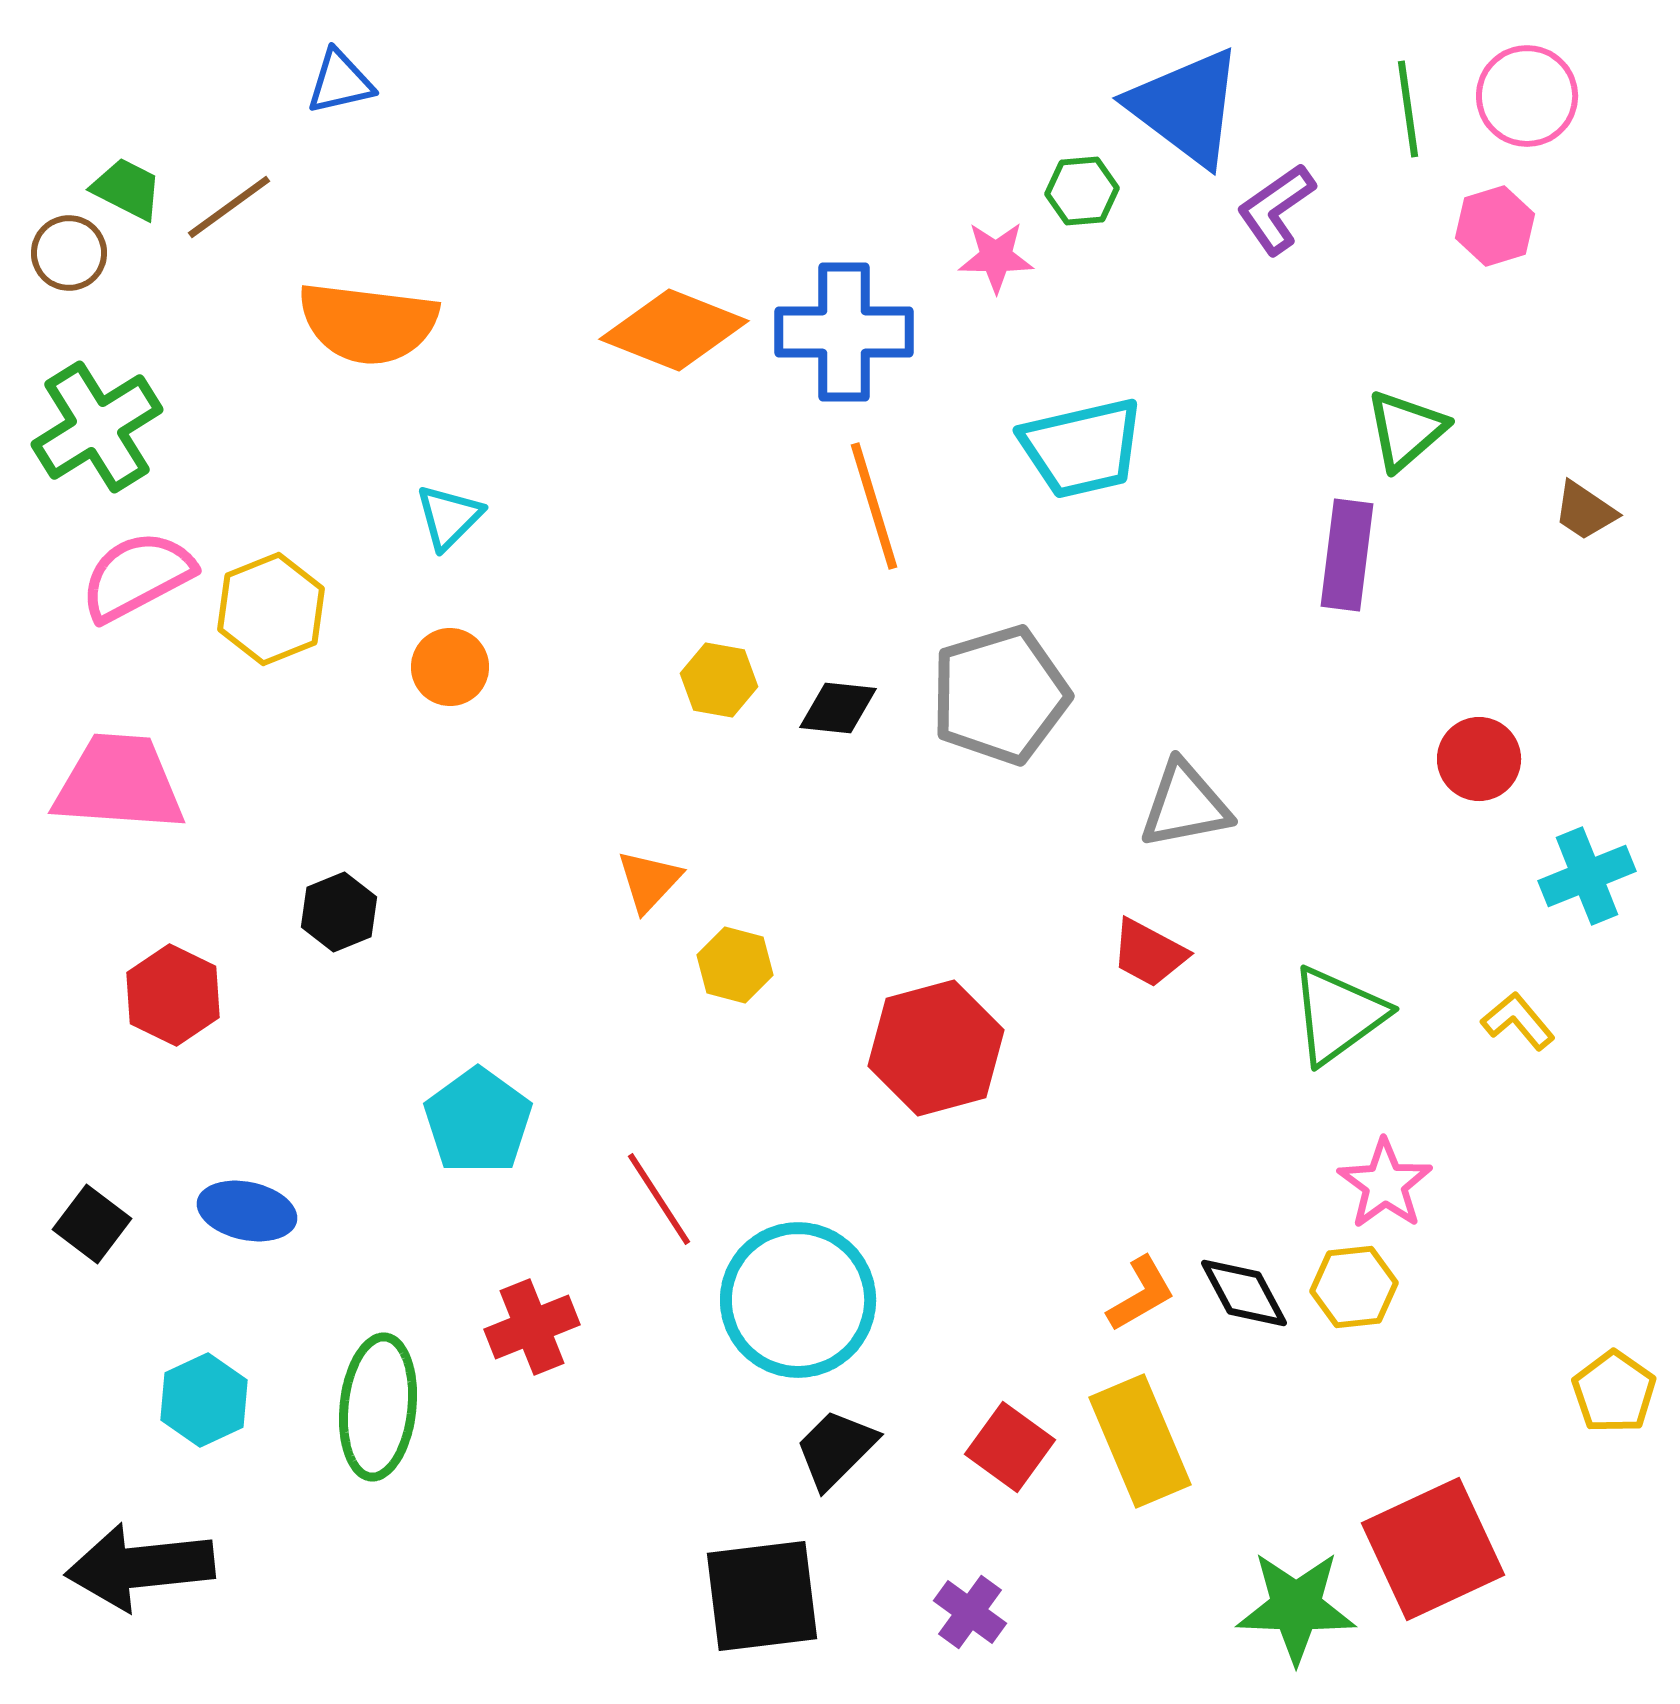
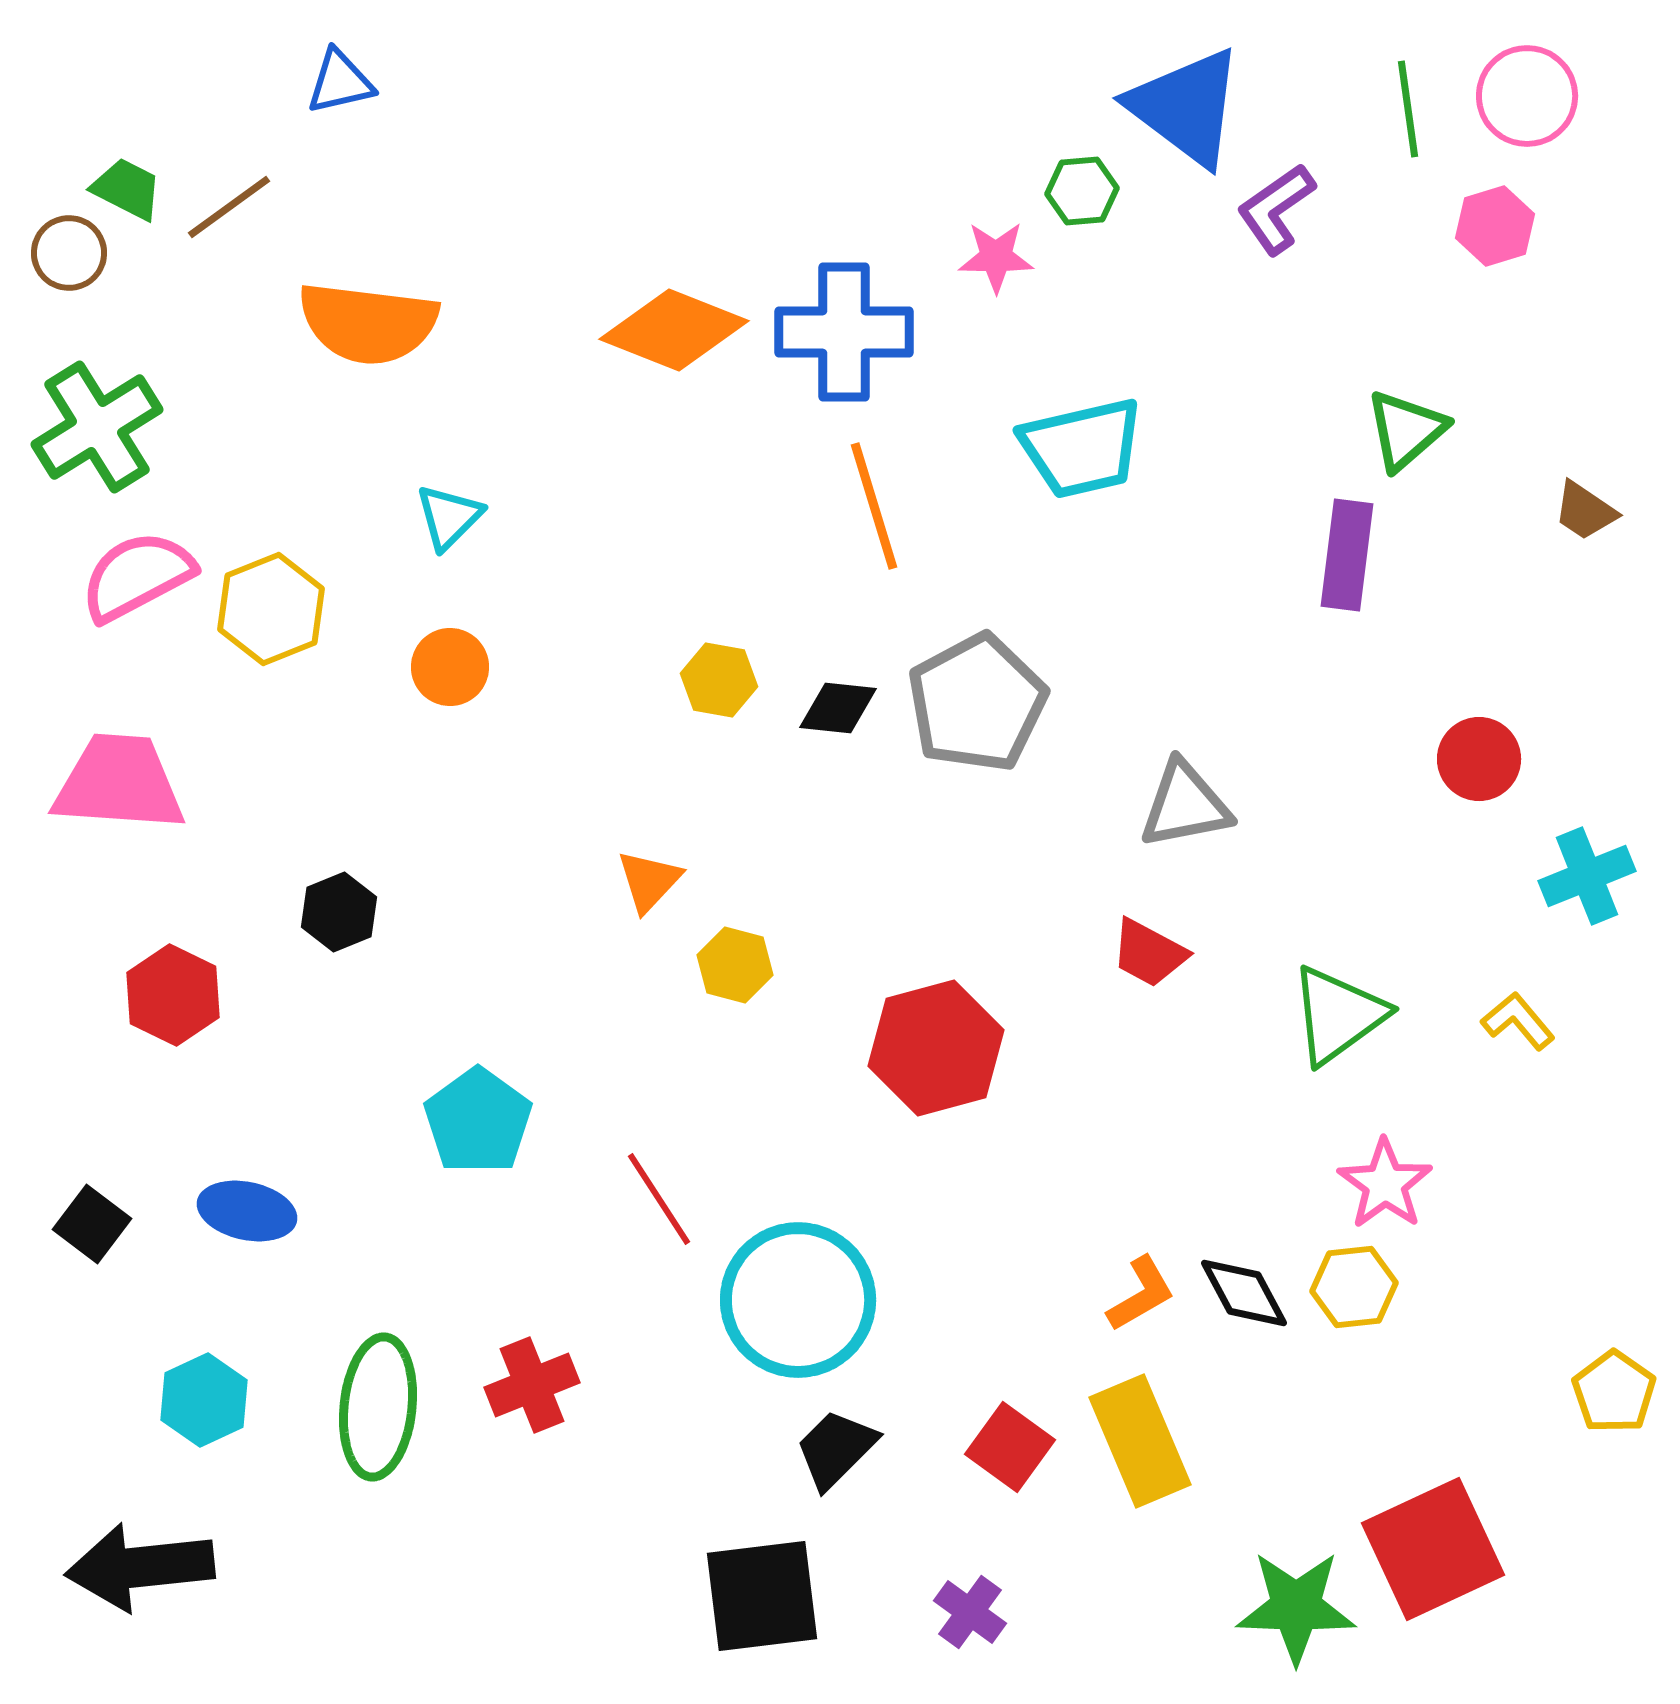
gray pentagon at (1000, 695): moved 23 px left, 8 px down; rotated 11 degrees counterclockwise
red cross at (532, 1327): moved 58 px down
